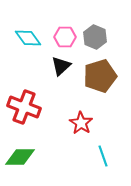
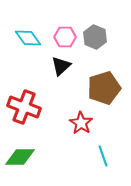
brown pentagon: moved 4 px right, 12 px down
